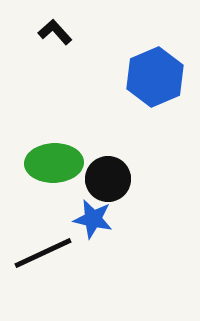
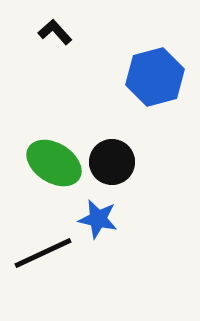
blue hexagon: rotated 8 degrees clockwise
green ellipse: rotated 34 degrees clockwise
black circle: moved 4 px right, 17 px up
blue star: moved 5 px right
